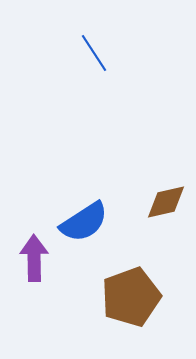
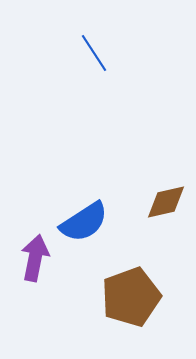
purple arrow: moved 1 px right; rotated 12 degrees clockwise
